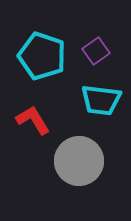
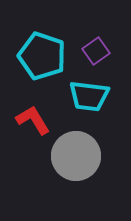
cyan trapezoid: moved 12 px left, 4 px up
gray circle: moved 3 px left, 5 px up
